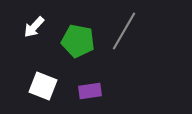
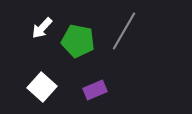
white arrow: moved 8 px right, 1 px down
white square: moved 1 px left, 1 px down; rotated 20 degrees clockwise
purple rectangle: moved 5 px right, 1 px up; rotated 15 degrees counterclockwise
